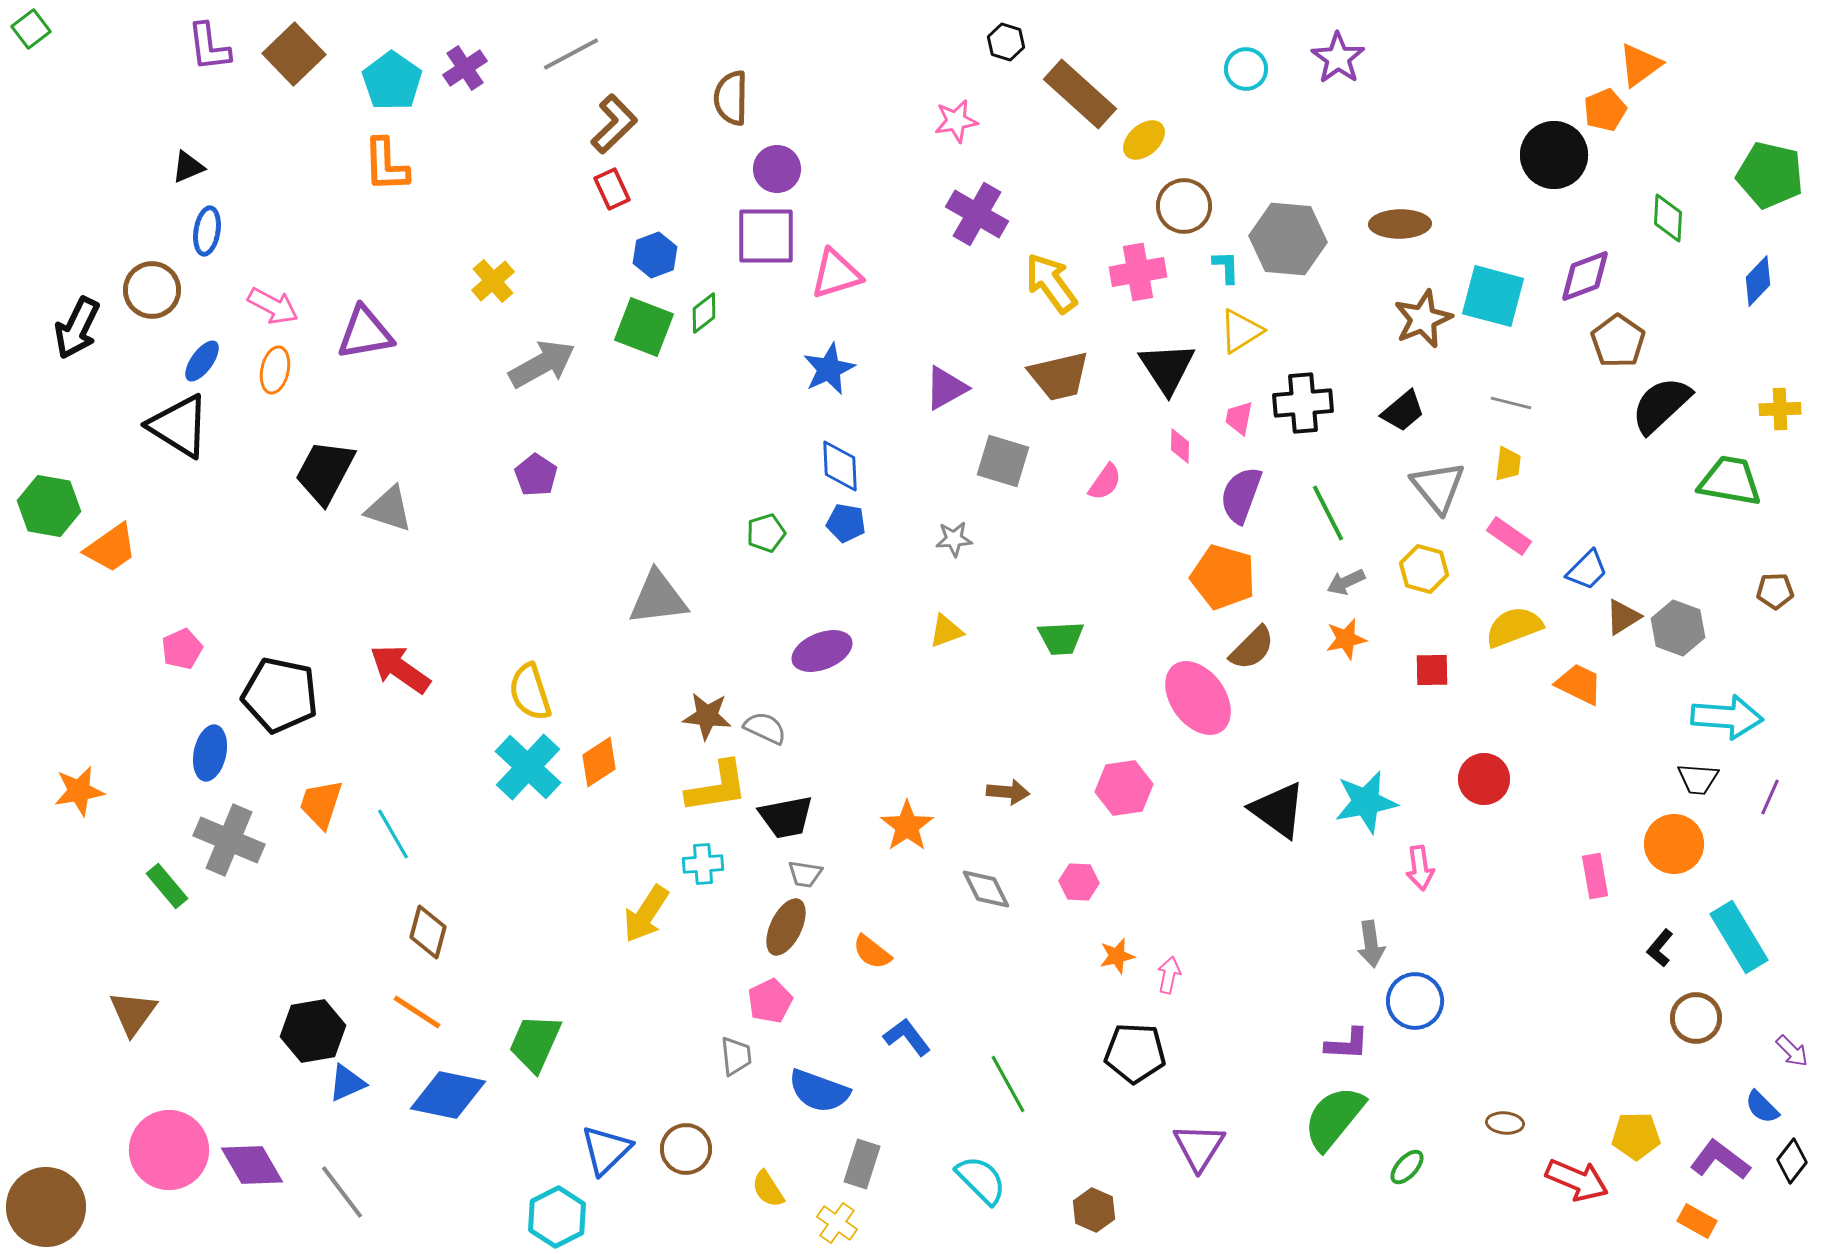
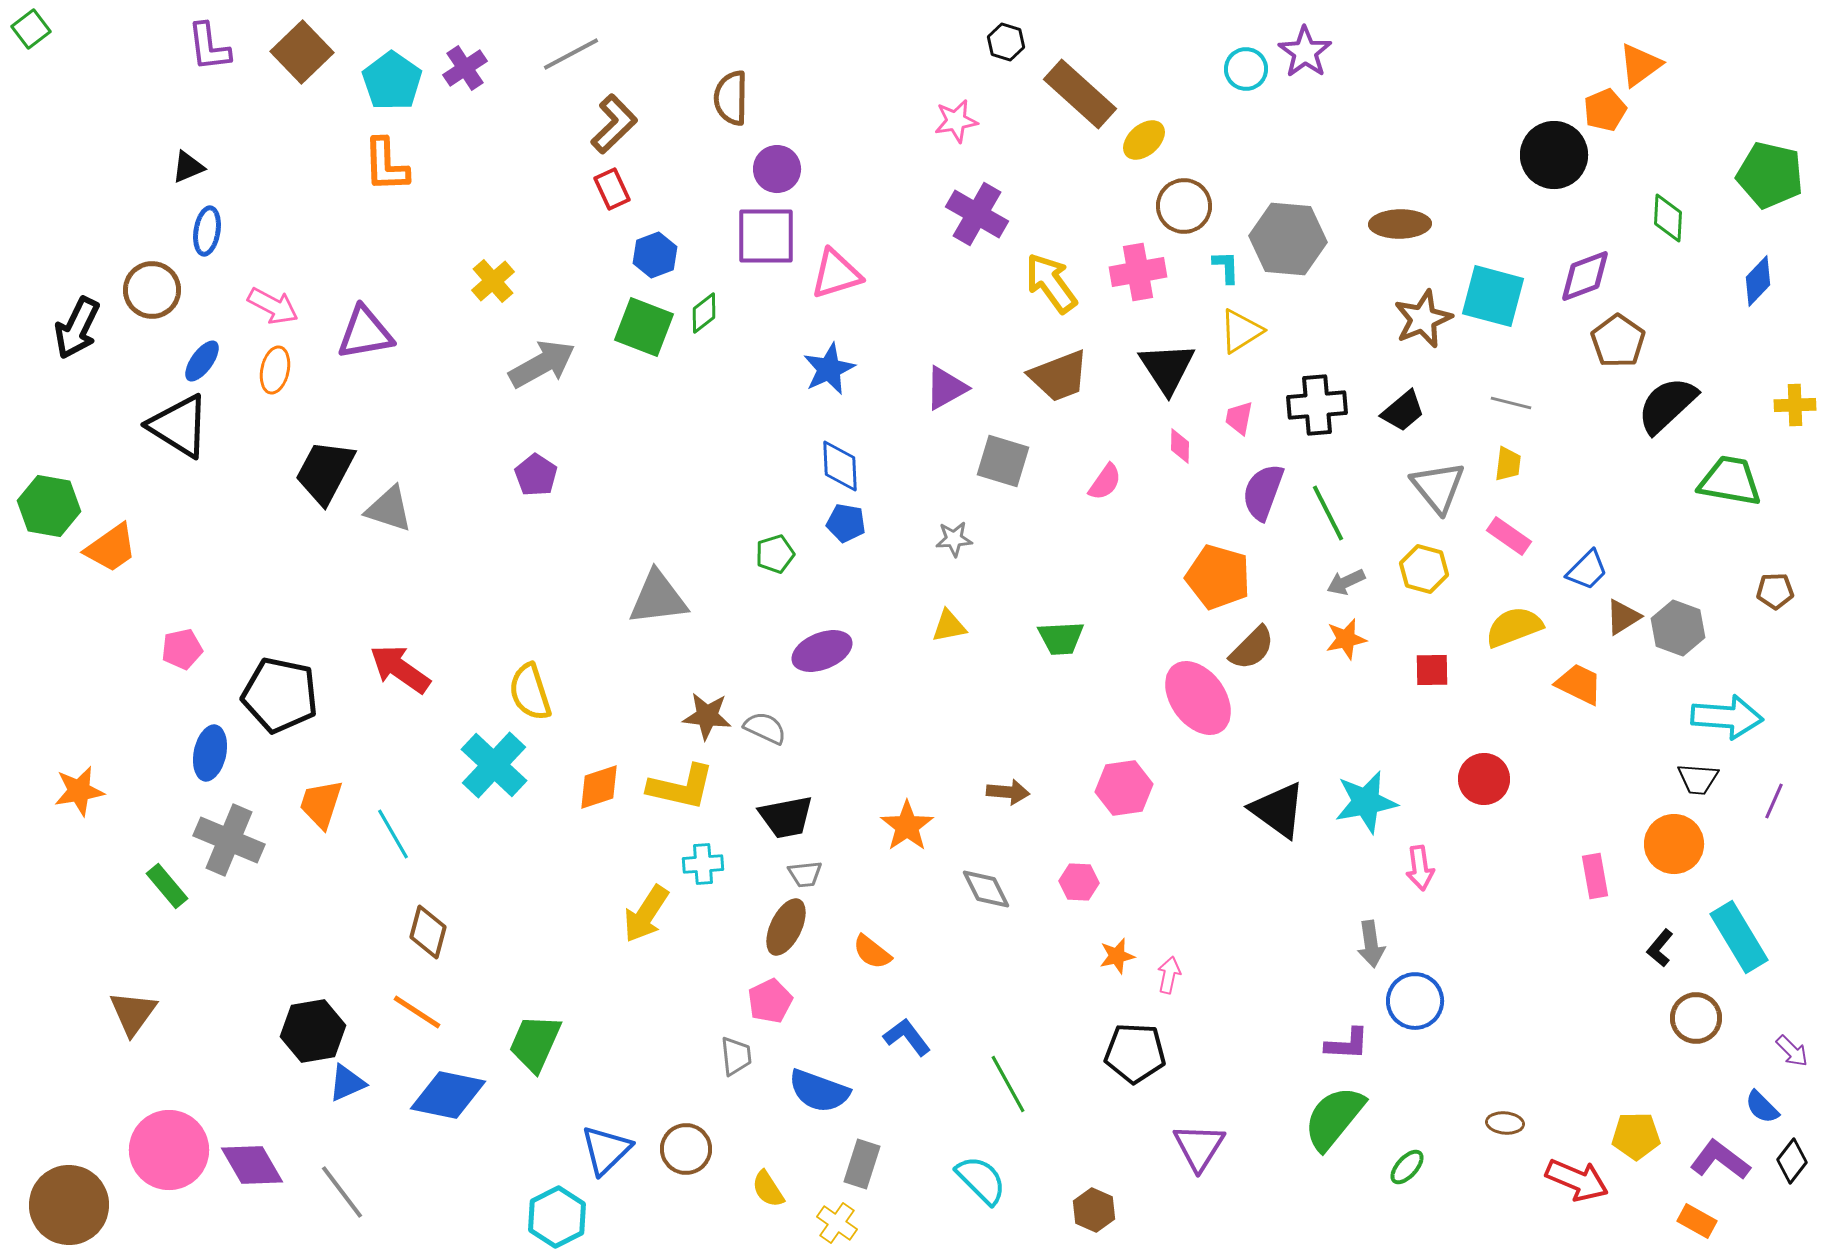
brown square at (294, 54): moved 8 px right, 2 px up
purple star at (1338, 58): moved 33 px left, 6 px up
brown trapezoid at (1059, 376): rotated 8 degrees counterclockwise
black cross at (1303, 403): moved 14 px right, 2 px down
black semicircle at (1661, 405): moved 6 px right
yellow cross at (1780, 409): moved 15 px right, 4 px up
purple semicircle at (1241, 495): moved 22 px right, 3 px up
green pentagon at (766, 533): moved 9 px right, 21 px down
orange pentagon at (1223, 577): moved 5 px left
yellow triangle at (946, 631): moved 3 px right, 5 px up; rotated 9 degrees clockwise
pink pentagon at (182, 649): rotated 12 degrees clockwise
orange diamond at (599, 762): moved 25 px down; rotated 15 degrees clockwise
cyan cross at (528, 767): moved 34 px left, 2 px up
yellow L-shape at (717, 787): moved 36 px left; rotated 22 degrees clockwise
purple line at (1770, 797): moved 4 px right, 4 px down
gray trapezoid at (805, 874): rotated 15 degrees counterclockwise
brown circle at (46, 1207): moved 23 px right, 2 px up
